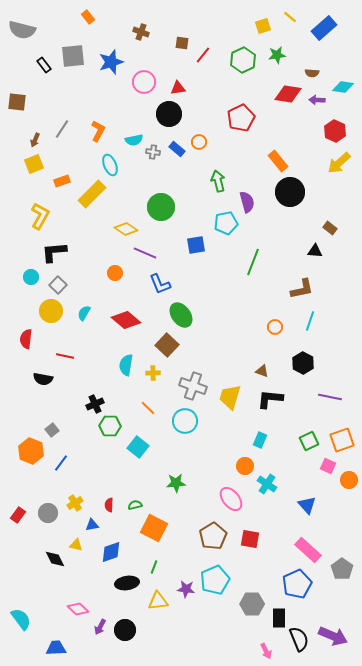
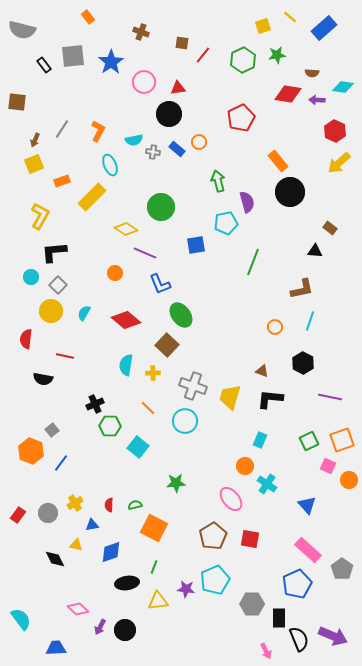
blue star at (111, 62): rotated 15 degrees counterclockwise
yellow rectangle at (92, 194): moved 3 px down
